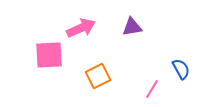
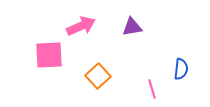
pink arrow: moved 2 px up
blue semicircle: rotated 35 degrees clockwise
orange square: rotated 15 degrees counterclockwise
pink line: rotated 48 degrees counterclockwise
